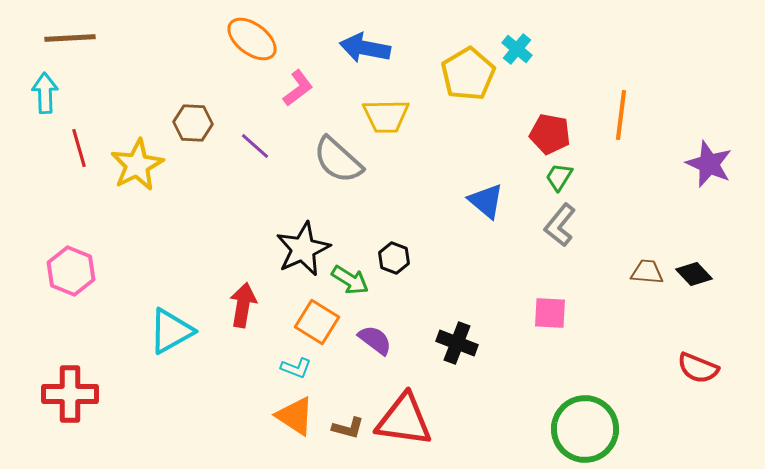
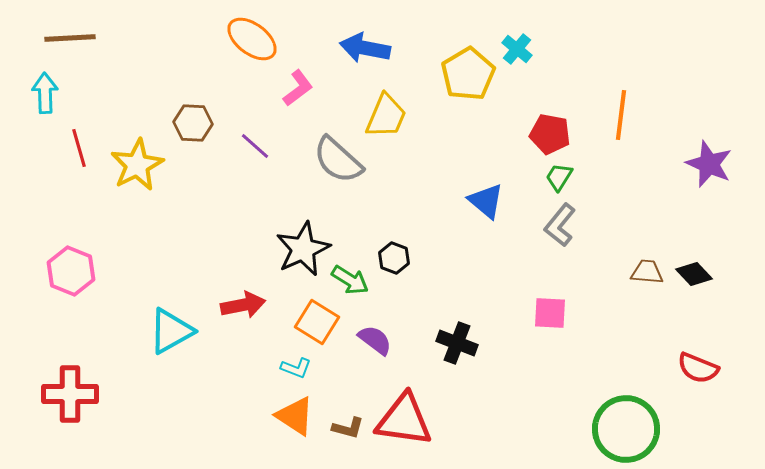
yellow trapezoid: rotated 66 degrees counterclockwise
red arrow: rotated 69 degrees clockwise
green circle: moved 41 px right
